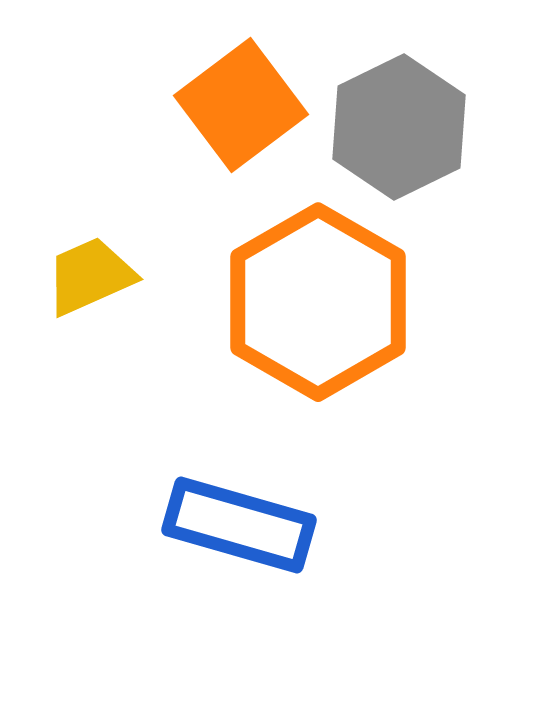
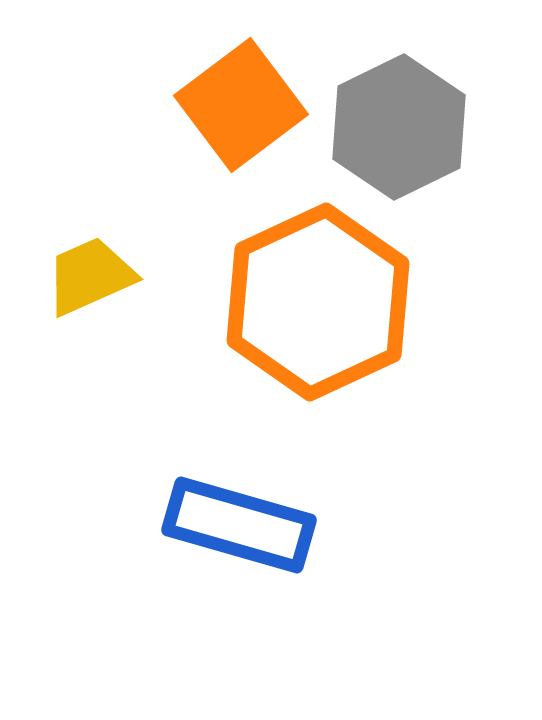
orange hexagon: rotated 5 degrees clockwise
